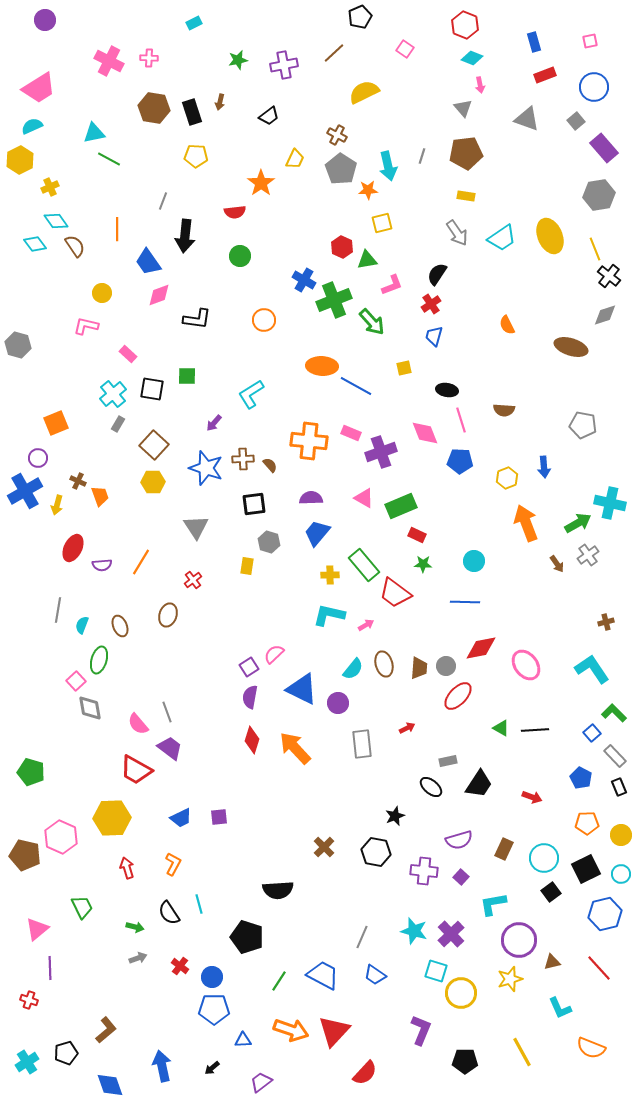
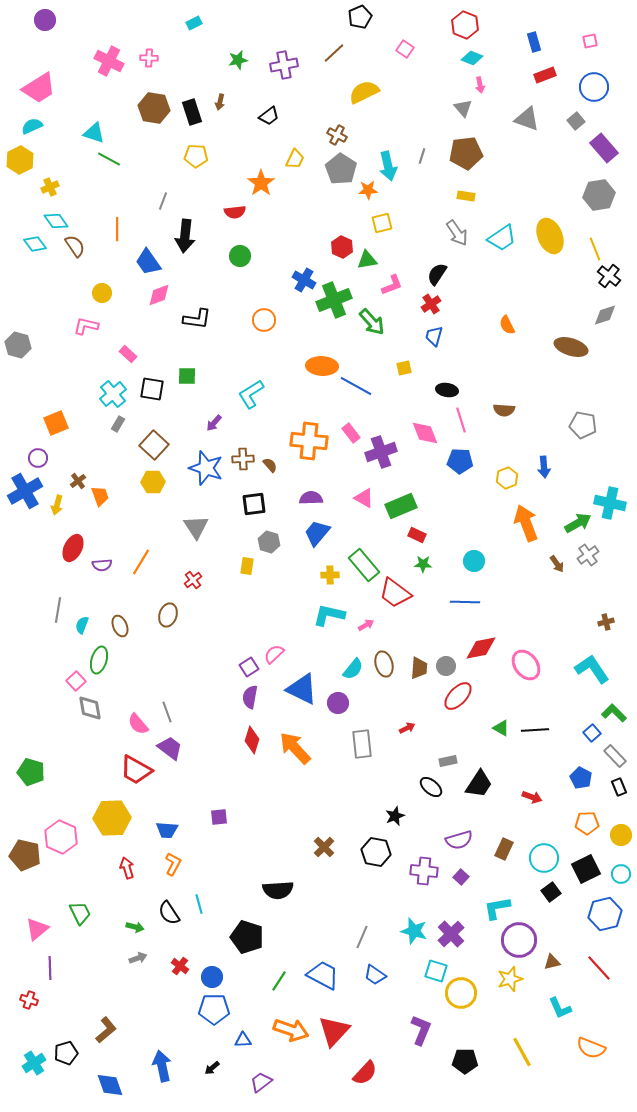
cyan triangle at (94, 133): rotated 30 degrees clockwise
pink rectangle at (351, 433): rotated 30 degrees clockwise
brown cross at (78, 481): rotated 28 degrees clockwise
blue trapezoid at (181, 818): moved 14 px left, 12 px down; rotated 30 degrees clockwise
cyan L-shape at (493, 904): moved 4 px right, 4 px down
green trapezoid at (82, 907): moved 2 px left, 6 px down
cyan cross at (27, 1062): moved 7 px right, 1 px down
